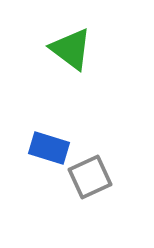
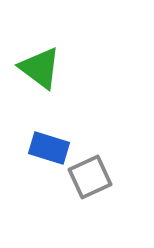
green triangle: moved 31 px left, 19 px down
